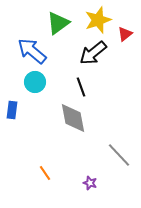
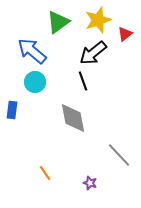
green triangle: moved 1 px up
black line: moved 2 px right, 6 px up
